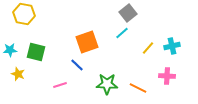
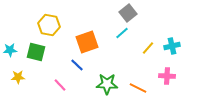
yellow hexagon: moved 25 px right, 11 px down
yellow star: moved 3 px down; rotated 24 degrees counterclockwise
pink line: rotated 64 degrees clockwise
